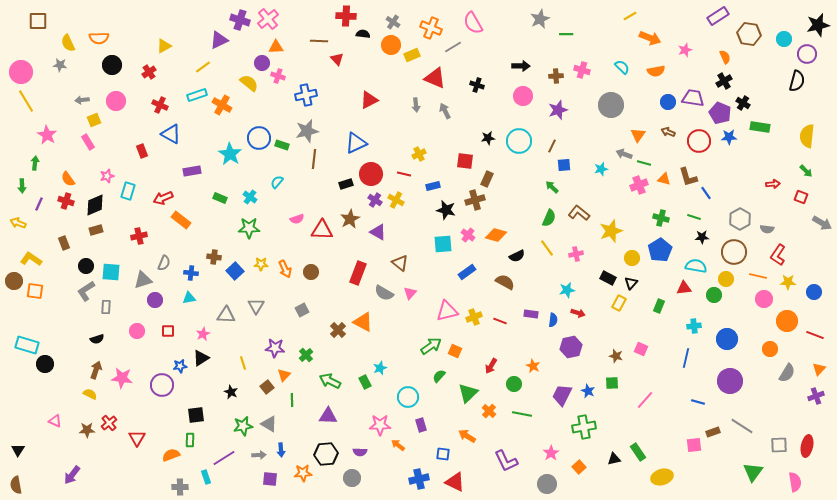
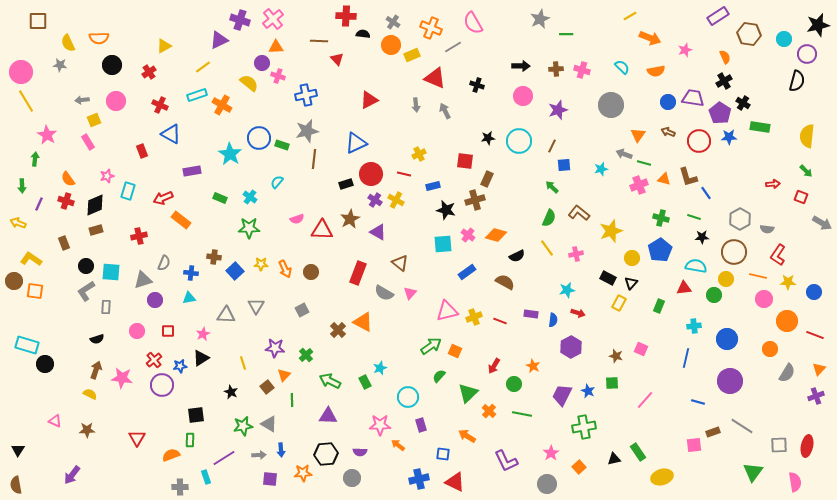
pink cross at (268, 19): moved 5 px right
brown cross at (556, 76): moved 7 px up
purple pentagon at (720, 113): rotated 10 degrees clockwise
green arrow at (35, 163): moved 4 px up
purple hexagon at (571, 347): rotated 15 degrees counterclockwise
red arrow at (491, 366): moved 3 px right
red cross at (109, 423): moved 45 px right, 63 px up
